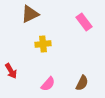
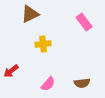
red arrow: rotated 84 degrees clockwise
brown semicircle: rotated 56 degrees clockwise
